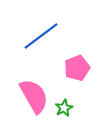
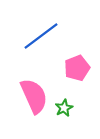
pink semicircle: rotated 6 degrees clockwise
